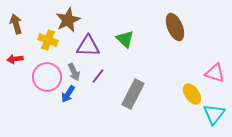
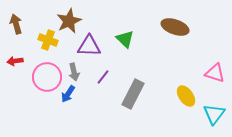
brown star: moved 1 px right, 1 px down
brown ellipse: rotated 48 degrees counterclockwise
purple triangle: moved 1 px right
red arrow: moved 2 px down
gray arrow: rotated 12 degrees clockwise
purple line: moved 5 px right, 1 px down
yellow ellipse: moved 6 px left, 2 px down
